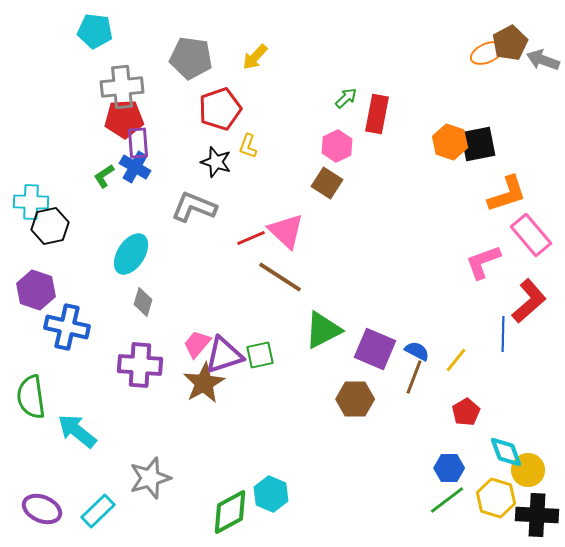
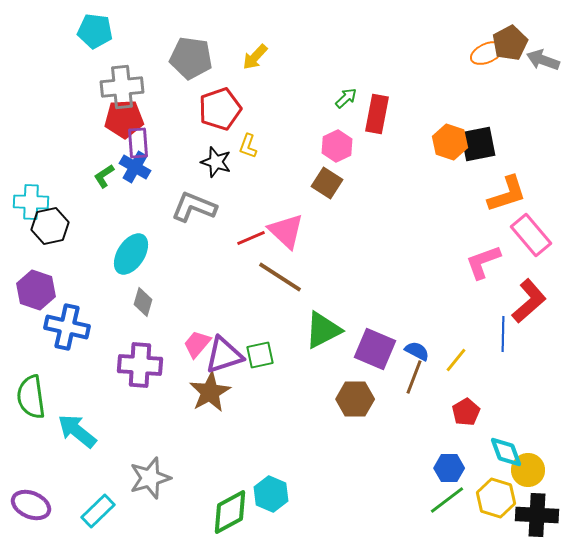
brown star at (204, 383): moved 6 px right, 9 px down
purple ellipse at (42, 509): moved 11 px left, 4 px up
